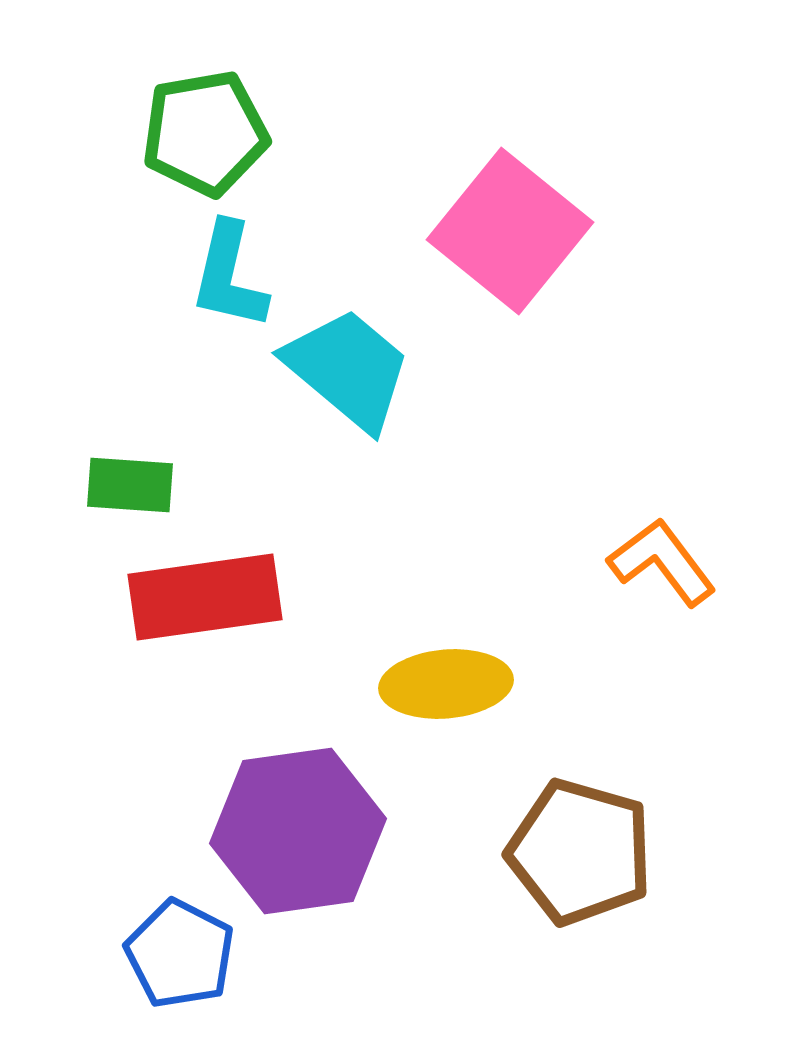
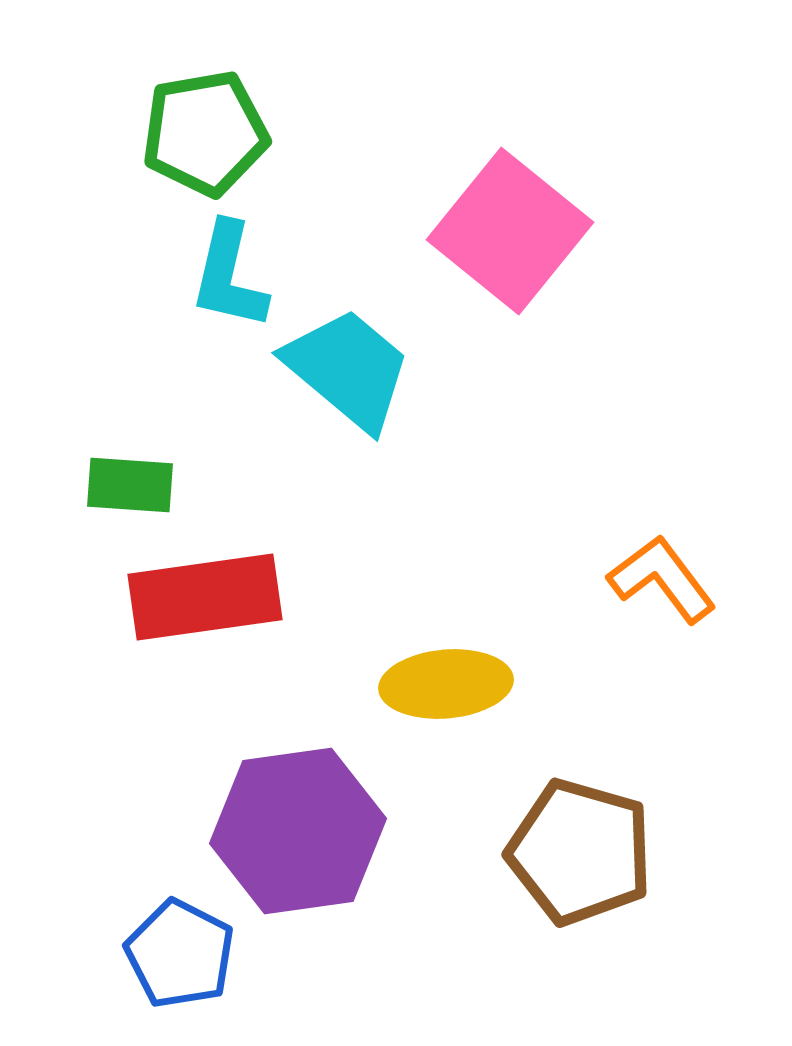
orange L-shape: moved 17 px down
